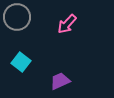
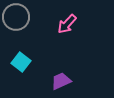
gray circle: moved 1 px left
purple trapezoid: moved 1 px right
